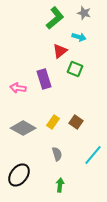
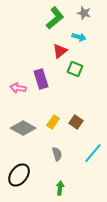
purple rectangle: moved 3 px left
cyan line: moved 2 px up
green arrow: moved 3 px down
